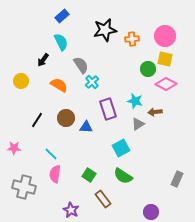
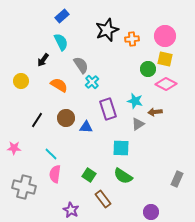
black star: moved 2 px right; rotated 10 degrees counterclockwise
cyan square: rotated 30 degrees clockwise
